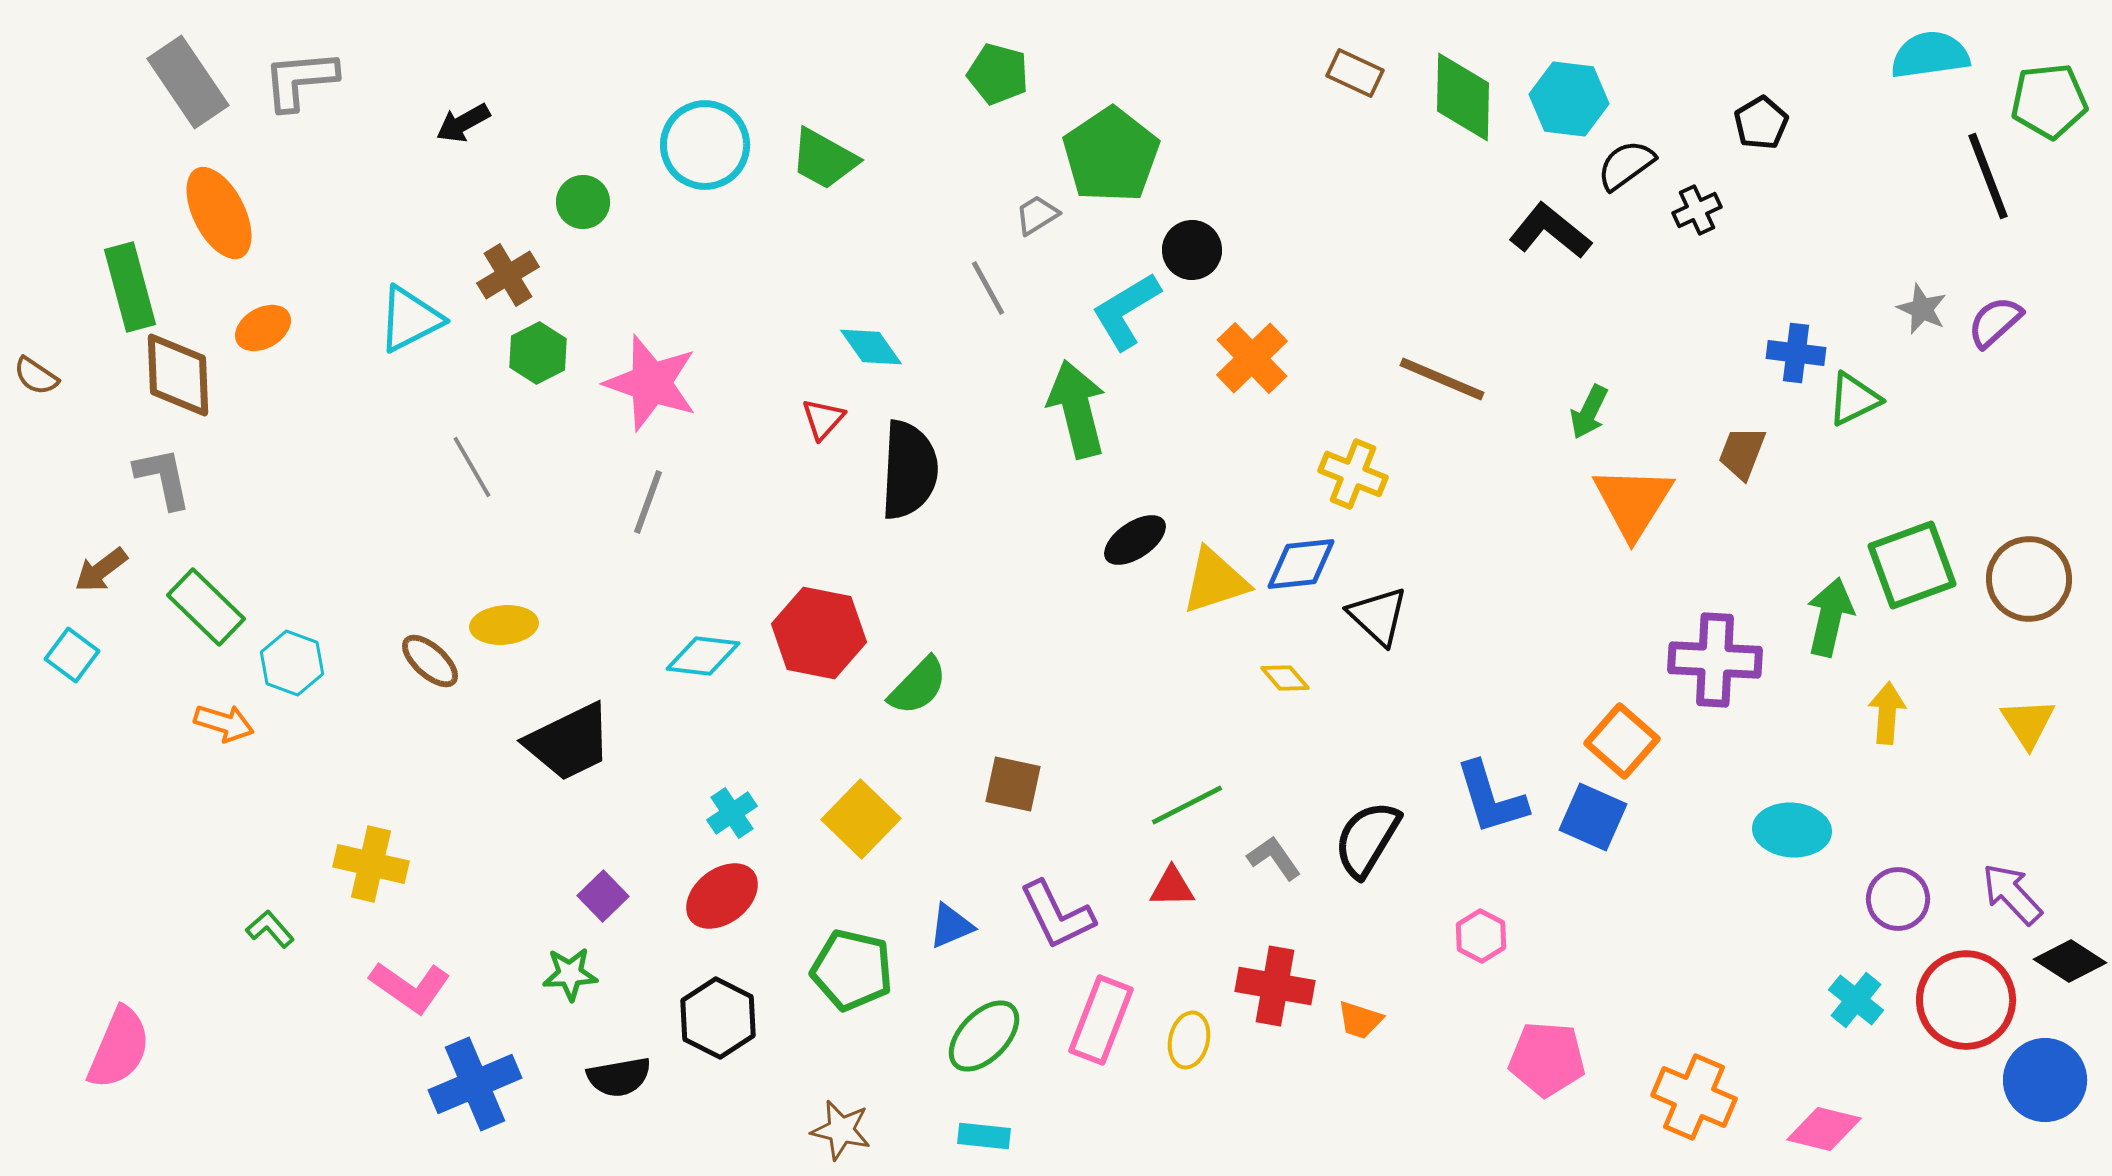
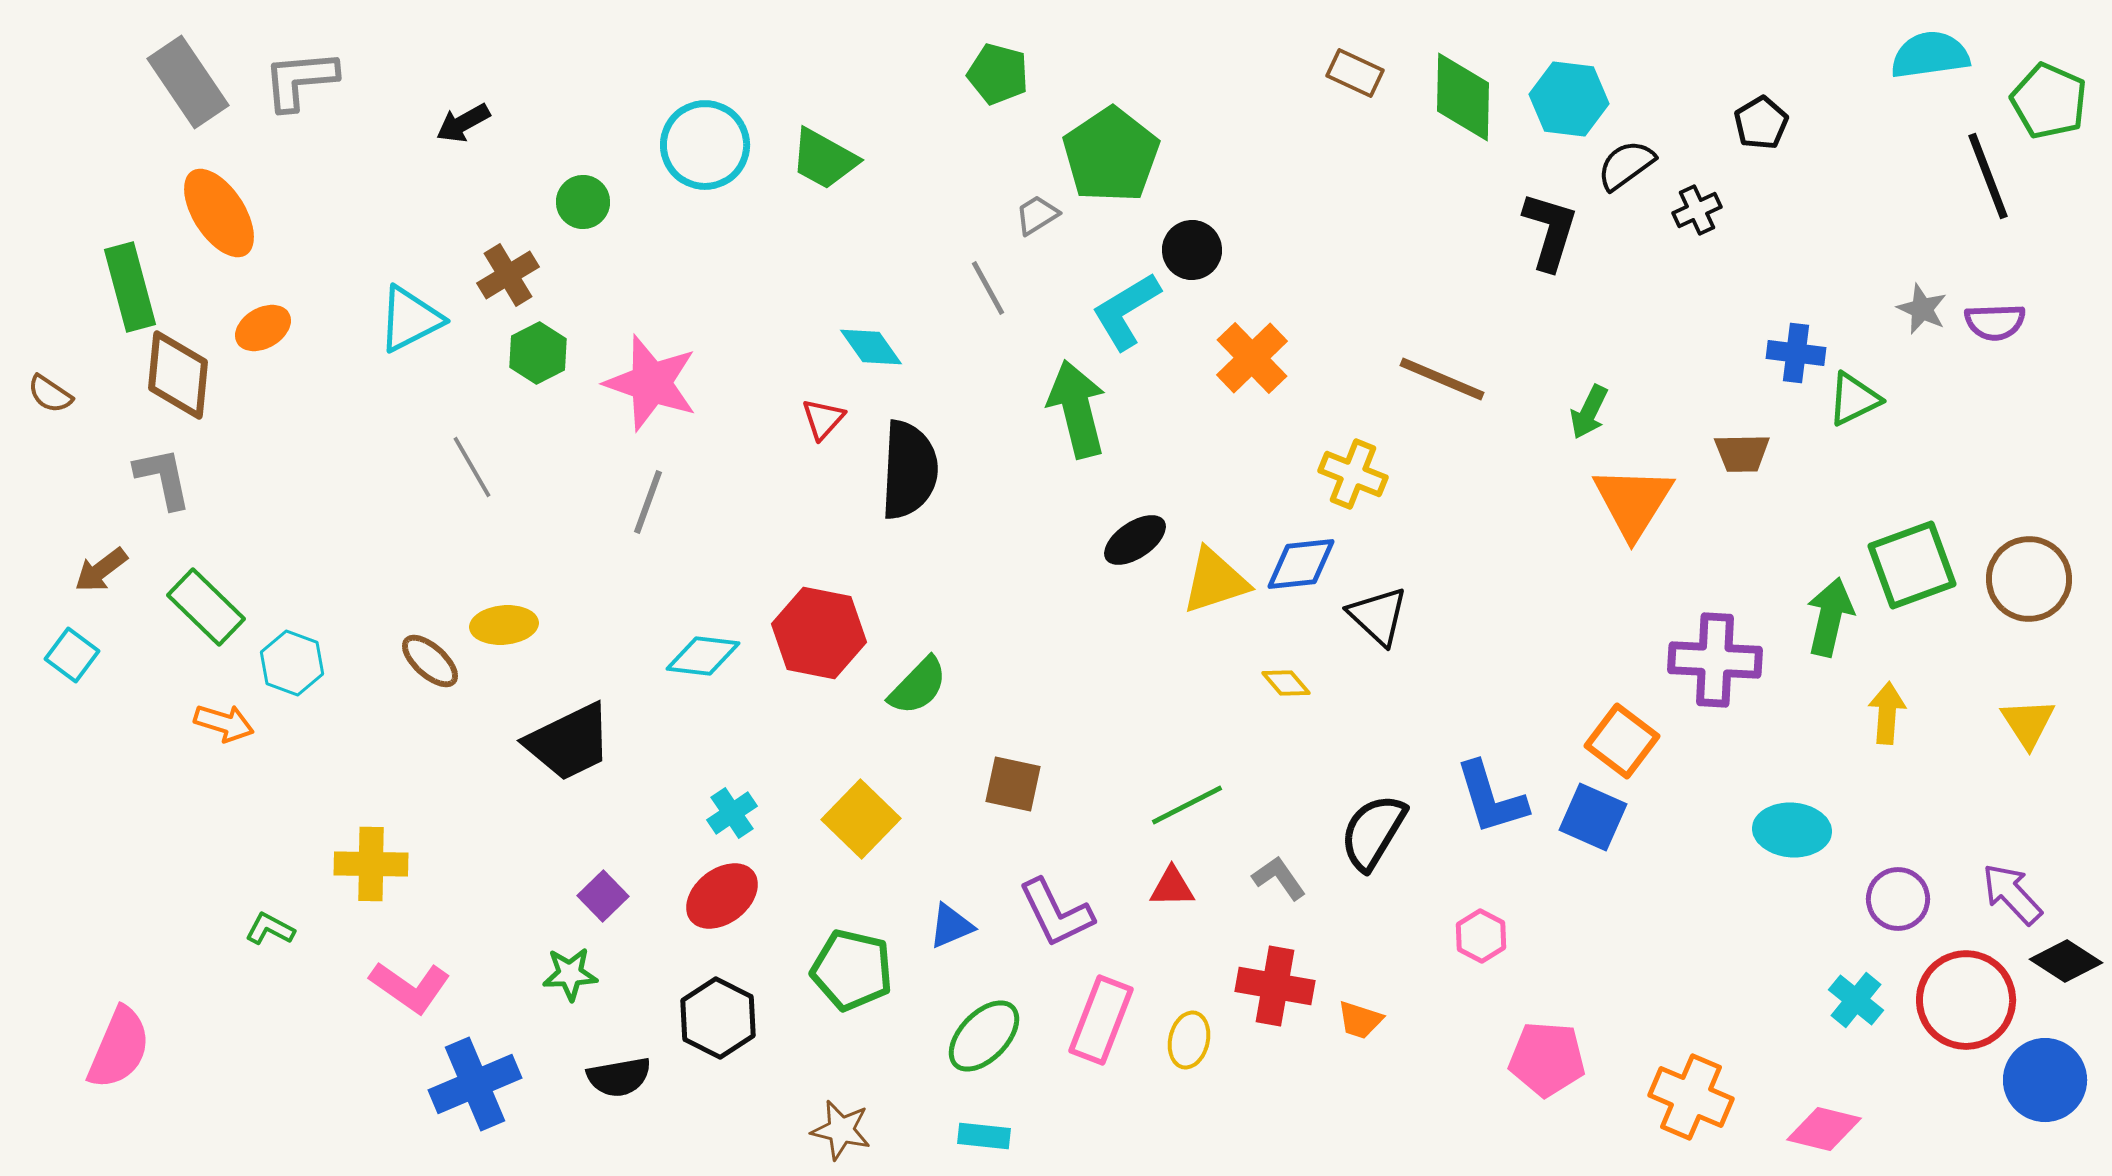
green pentagon at (2049, 101): rotated 30 degrees clockwise
orange ellipse at (219, 213): rotated 6 degrees counterclockwise
black L-shape at (1550, 231): rotated 68 degrees clockwise
purple semicircle at (1995, 322): rotated 140 degrees counterclockwise
brown diamond at (178, 375): rotated 8 degrees clockwise
brown semicircle at (36, 376): moved 14 px right, 18 px down
brown trapezoid at (1742, 453): rotated 112 degrees counterclockwise
yellow diamond at (1285, 678): moved 1 px right, 5 px down
orange square at (1622, 741): rotated 4 degrees counterclockwise
black semicircle at (1367, 839): moved 6 px right, 7 px up
gray L-shape at (1274, 858): moved 5 px right, 20 px down
yellow cross at (371, 864): rotated 12 degrees counterclockwise
purple L-shape at (1057, 915): moved 1 px left, 2 px up
green L-shape at (270, 929): rotated 21 degrees counterclockwise
black diamond at (2070, 961): moved 4 px left
orange cross at (1694, 1097): moved 3 px left
